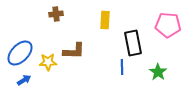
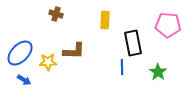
brown cross: rotated 24 degrees clockwise
blue arrow: rotated 64 degrees clockwise
